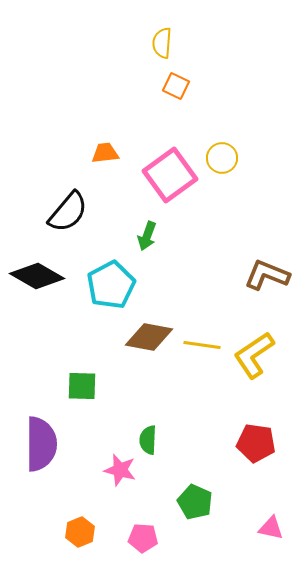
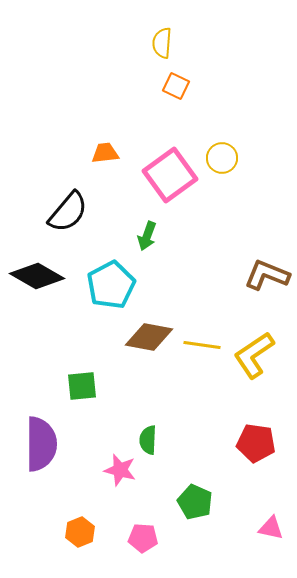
green square: rotated 8 degrees counterclockwise
